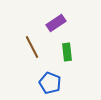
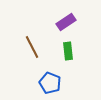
purple rectangle: moved 10 px right, 1 px up
green rectangle: moved 1 px right, 1 px up
